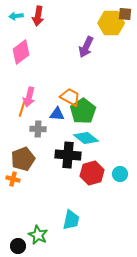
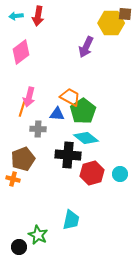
black circle: moved 1 px right, 1 px down
